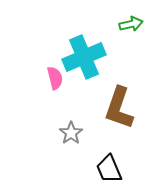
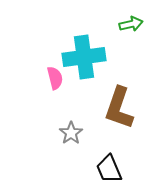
cyan cross: rotated 15 degrees clockwise
